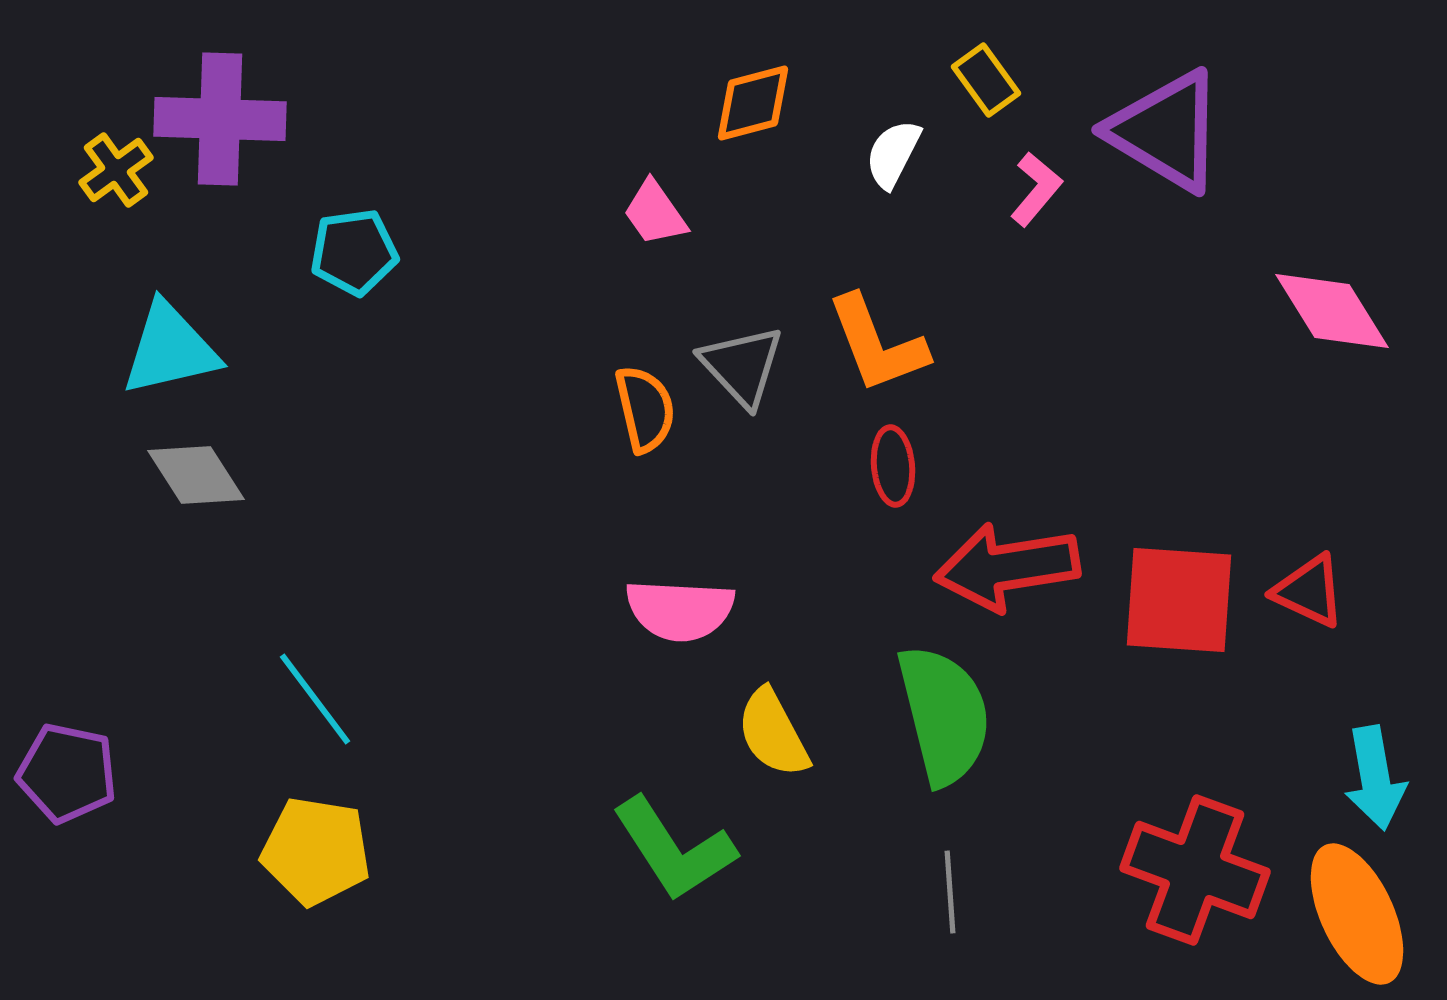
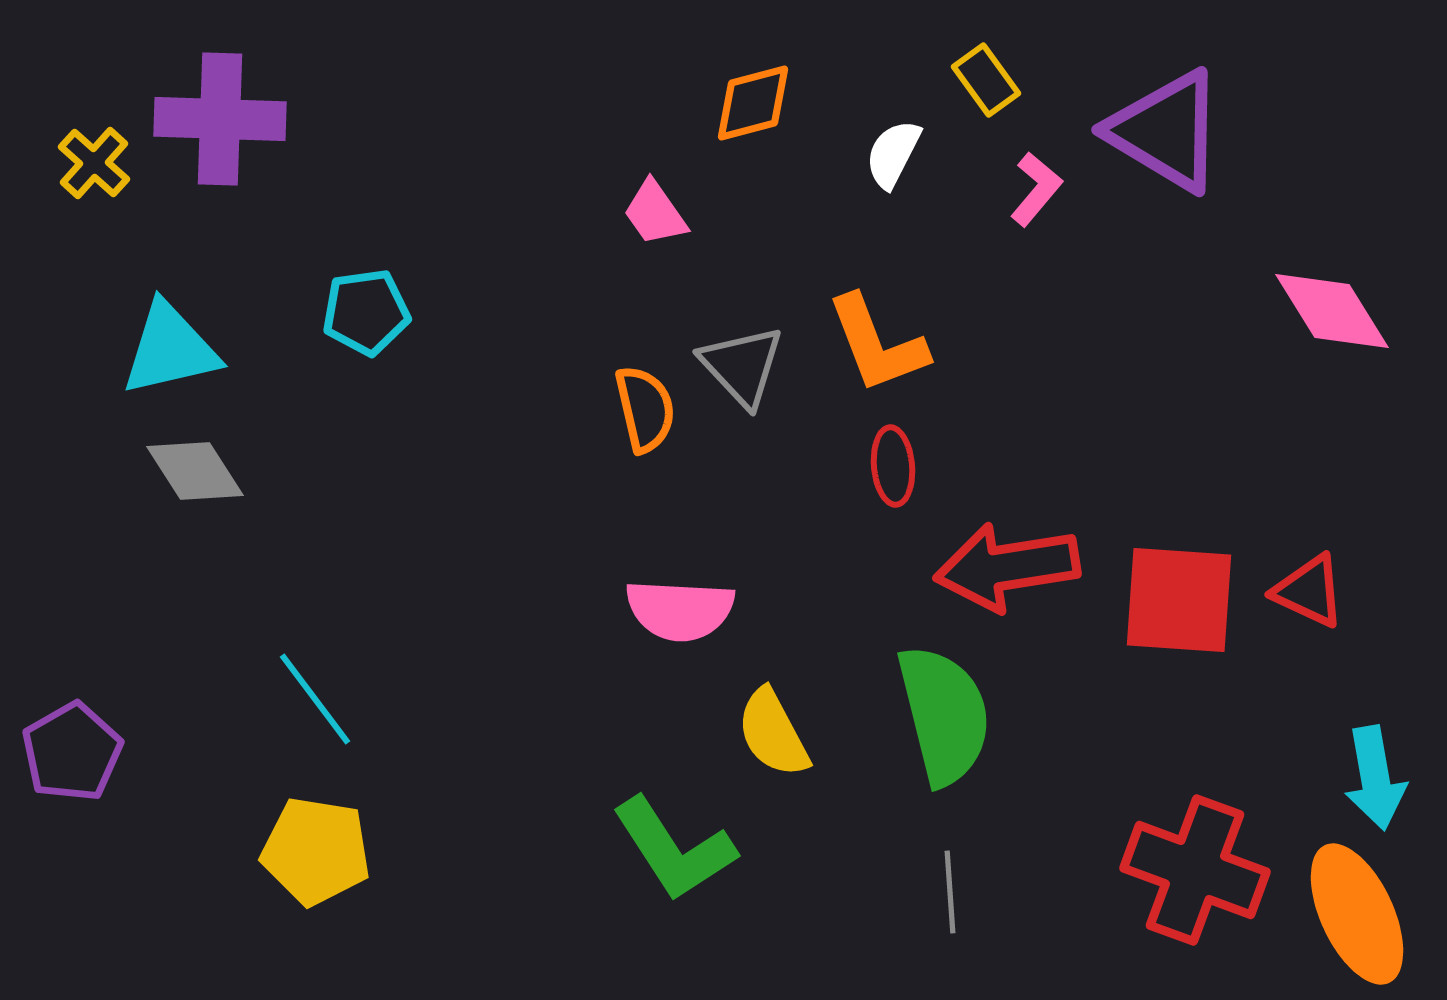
yellow cross: moved 22 px left, 7 px up; rotated 12 degrees counterclockwise
cyan pentagon: moved 12 px right, 60 px down
gray diamond: moved 1 px left, 4 px up
purple pentagon: moved 5 px right, 21 px up; rotated 30 degrees clockwise
